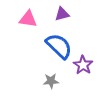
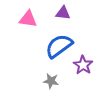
purple triangle: moved 1 px right, 1 px up; rotated 21 degrees clockwise
blue semicircle: rotated 80 degrees counterclockwise
gray star: rotated 14 degrees clockwise
